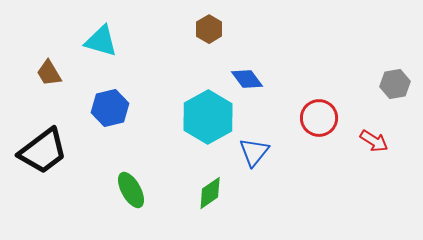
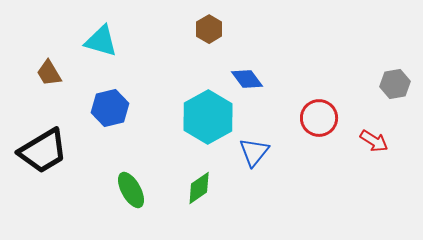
black trapezoid: rotated 6 degrees clockwise
green diamond: moved 11 px left, 5 px up
